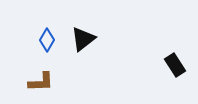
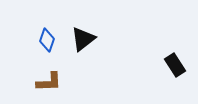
blue diamond: rotated 10 degrees counterclockwise
brown L-shape: moved 8 px right
